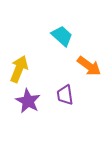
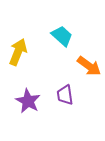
yellow arrow: moved 1 px left, 17 px up
